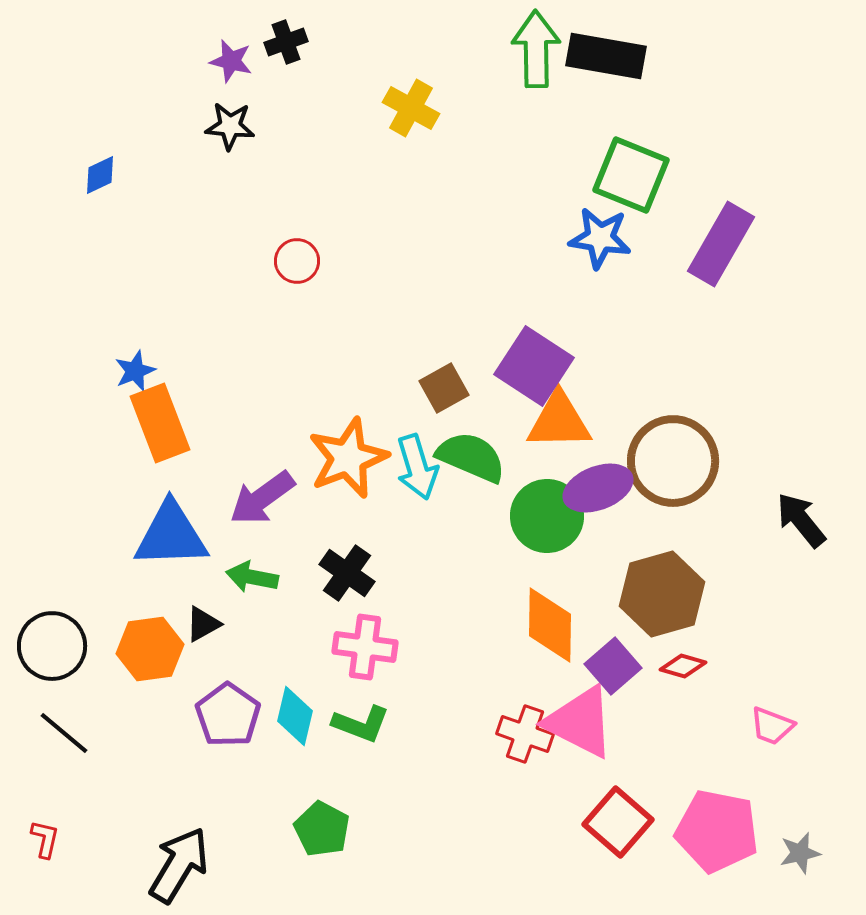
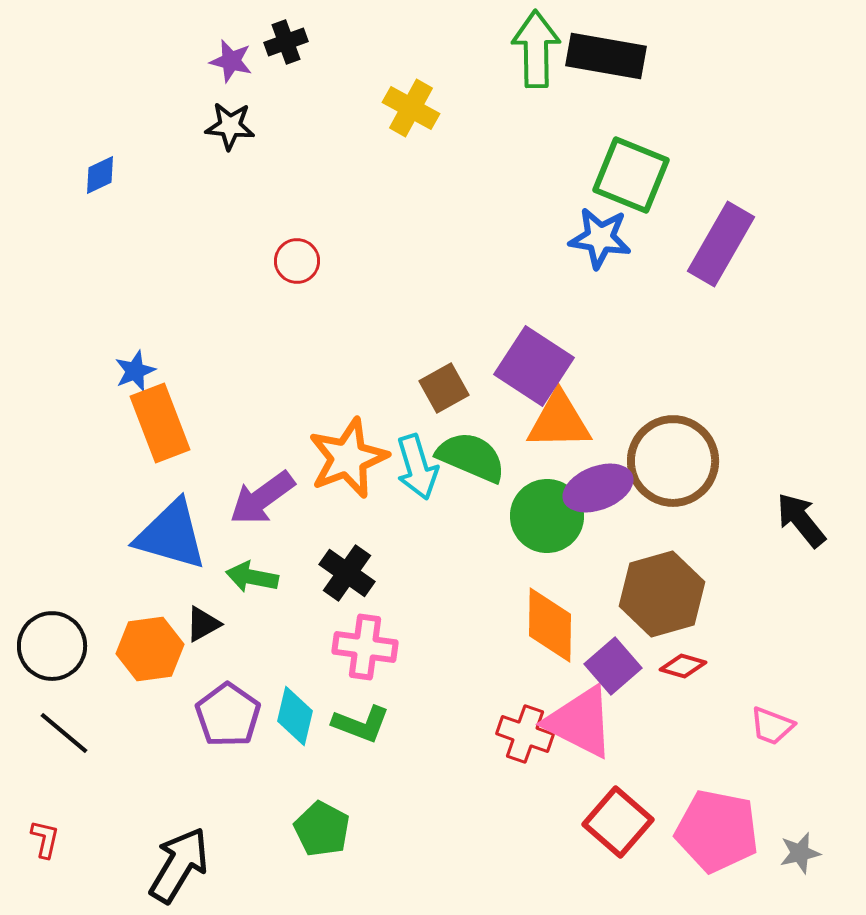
blue triangle at (171, 535): rotated 18 degrees clockwise
